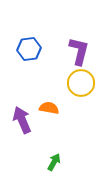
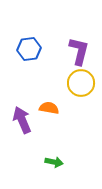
green arrow: rotated 72 degrees clockwise
